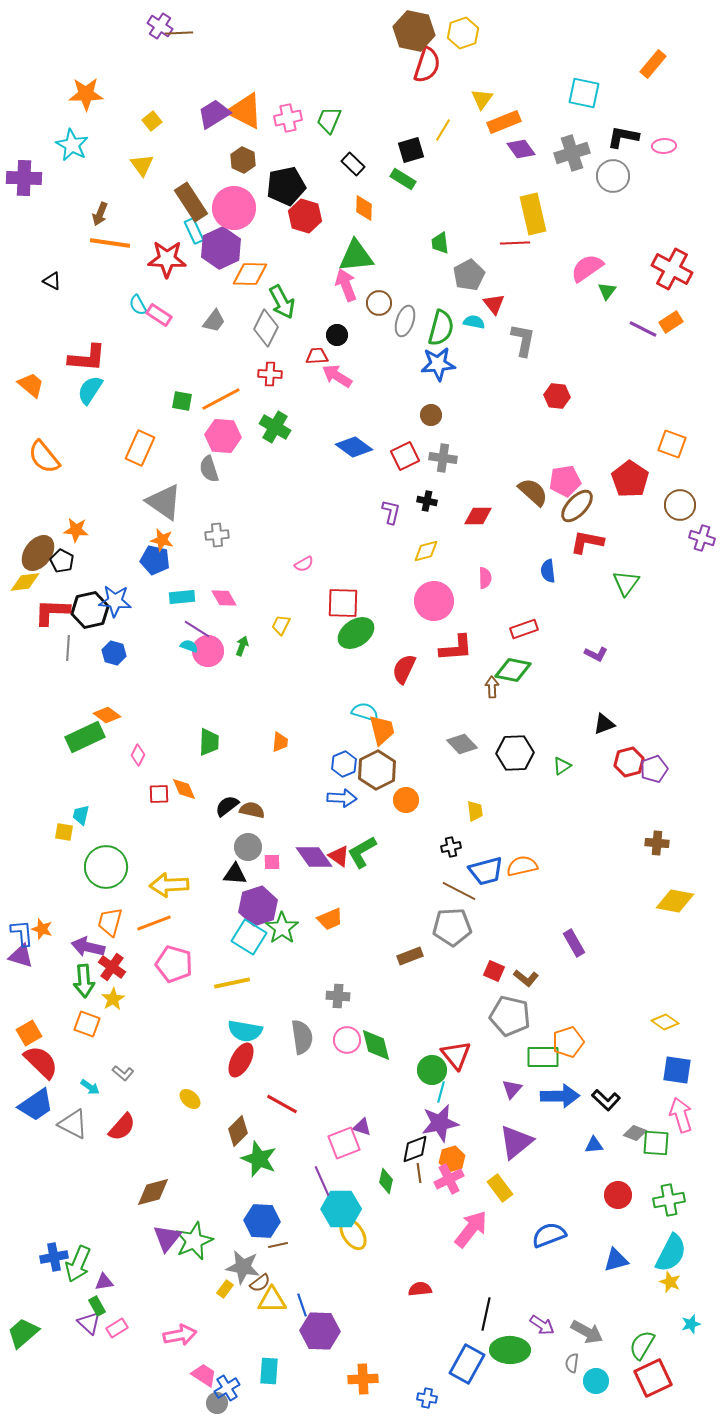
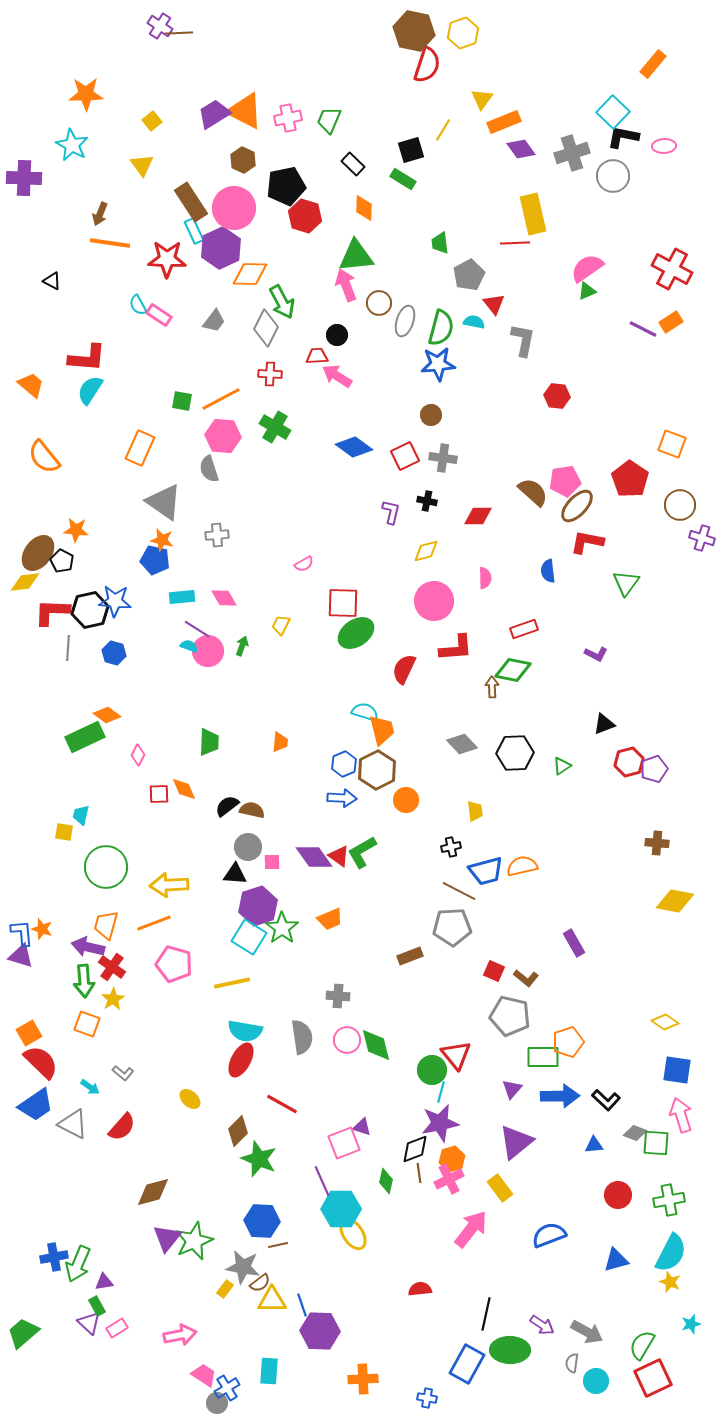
cyan square at (584, 93): moved 29 px right, 19 px down; rotated 32 degrees clockwise
green triangle at (607, 291): moved 20 px left; rotated 30 degrees clockwise
orange trapezoid at (110, 922): moved 4 px left, 3 px down
